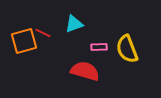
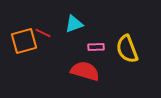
pink rectangle: moved 3 px left
